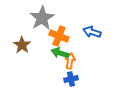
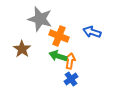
gray star: moved 2 px left, 1 px down; rotated 25 degrees counterclockwise
brown star: moved 4 px down
green arrow: moved 2 px left, 3 px down
blue cross: rotated 24 degrees counterclockwise
